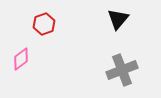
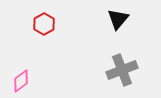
red hexagon: rotated 10 degrees counterclockwise
pink diamond: moved 22 px down
